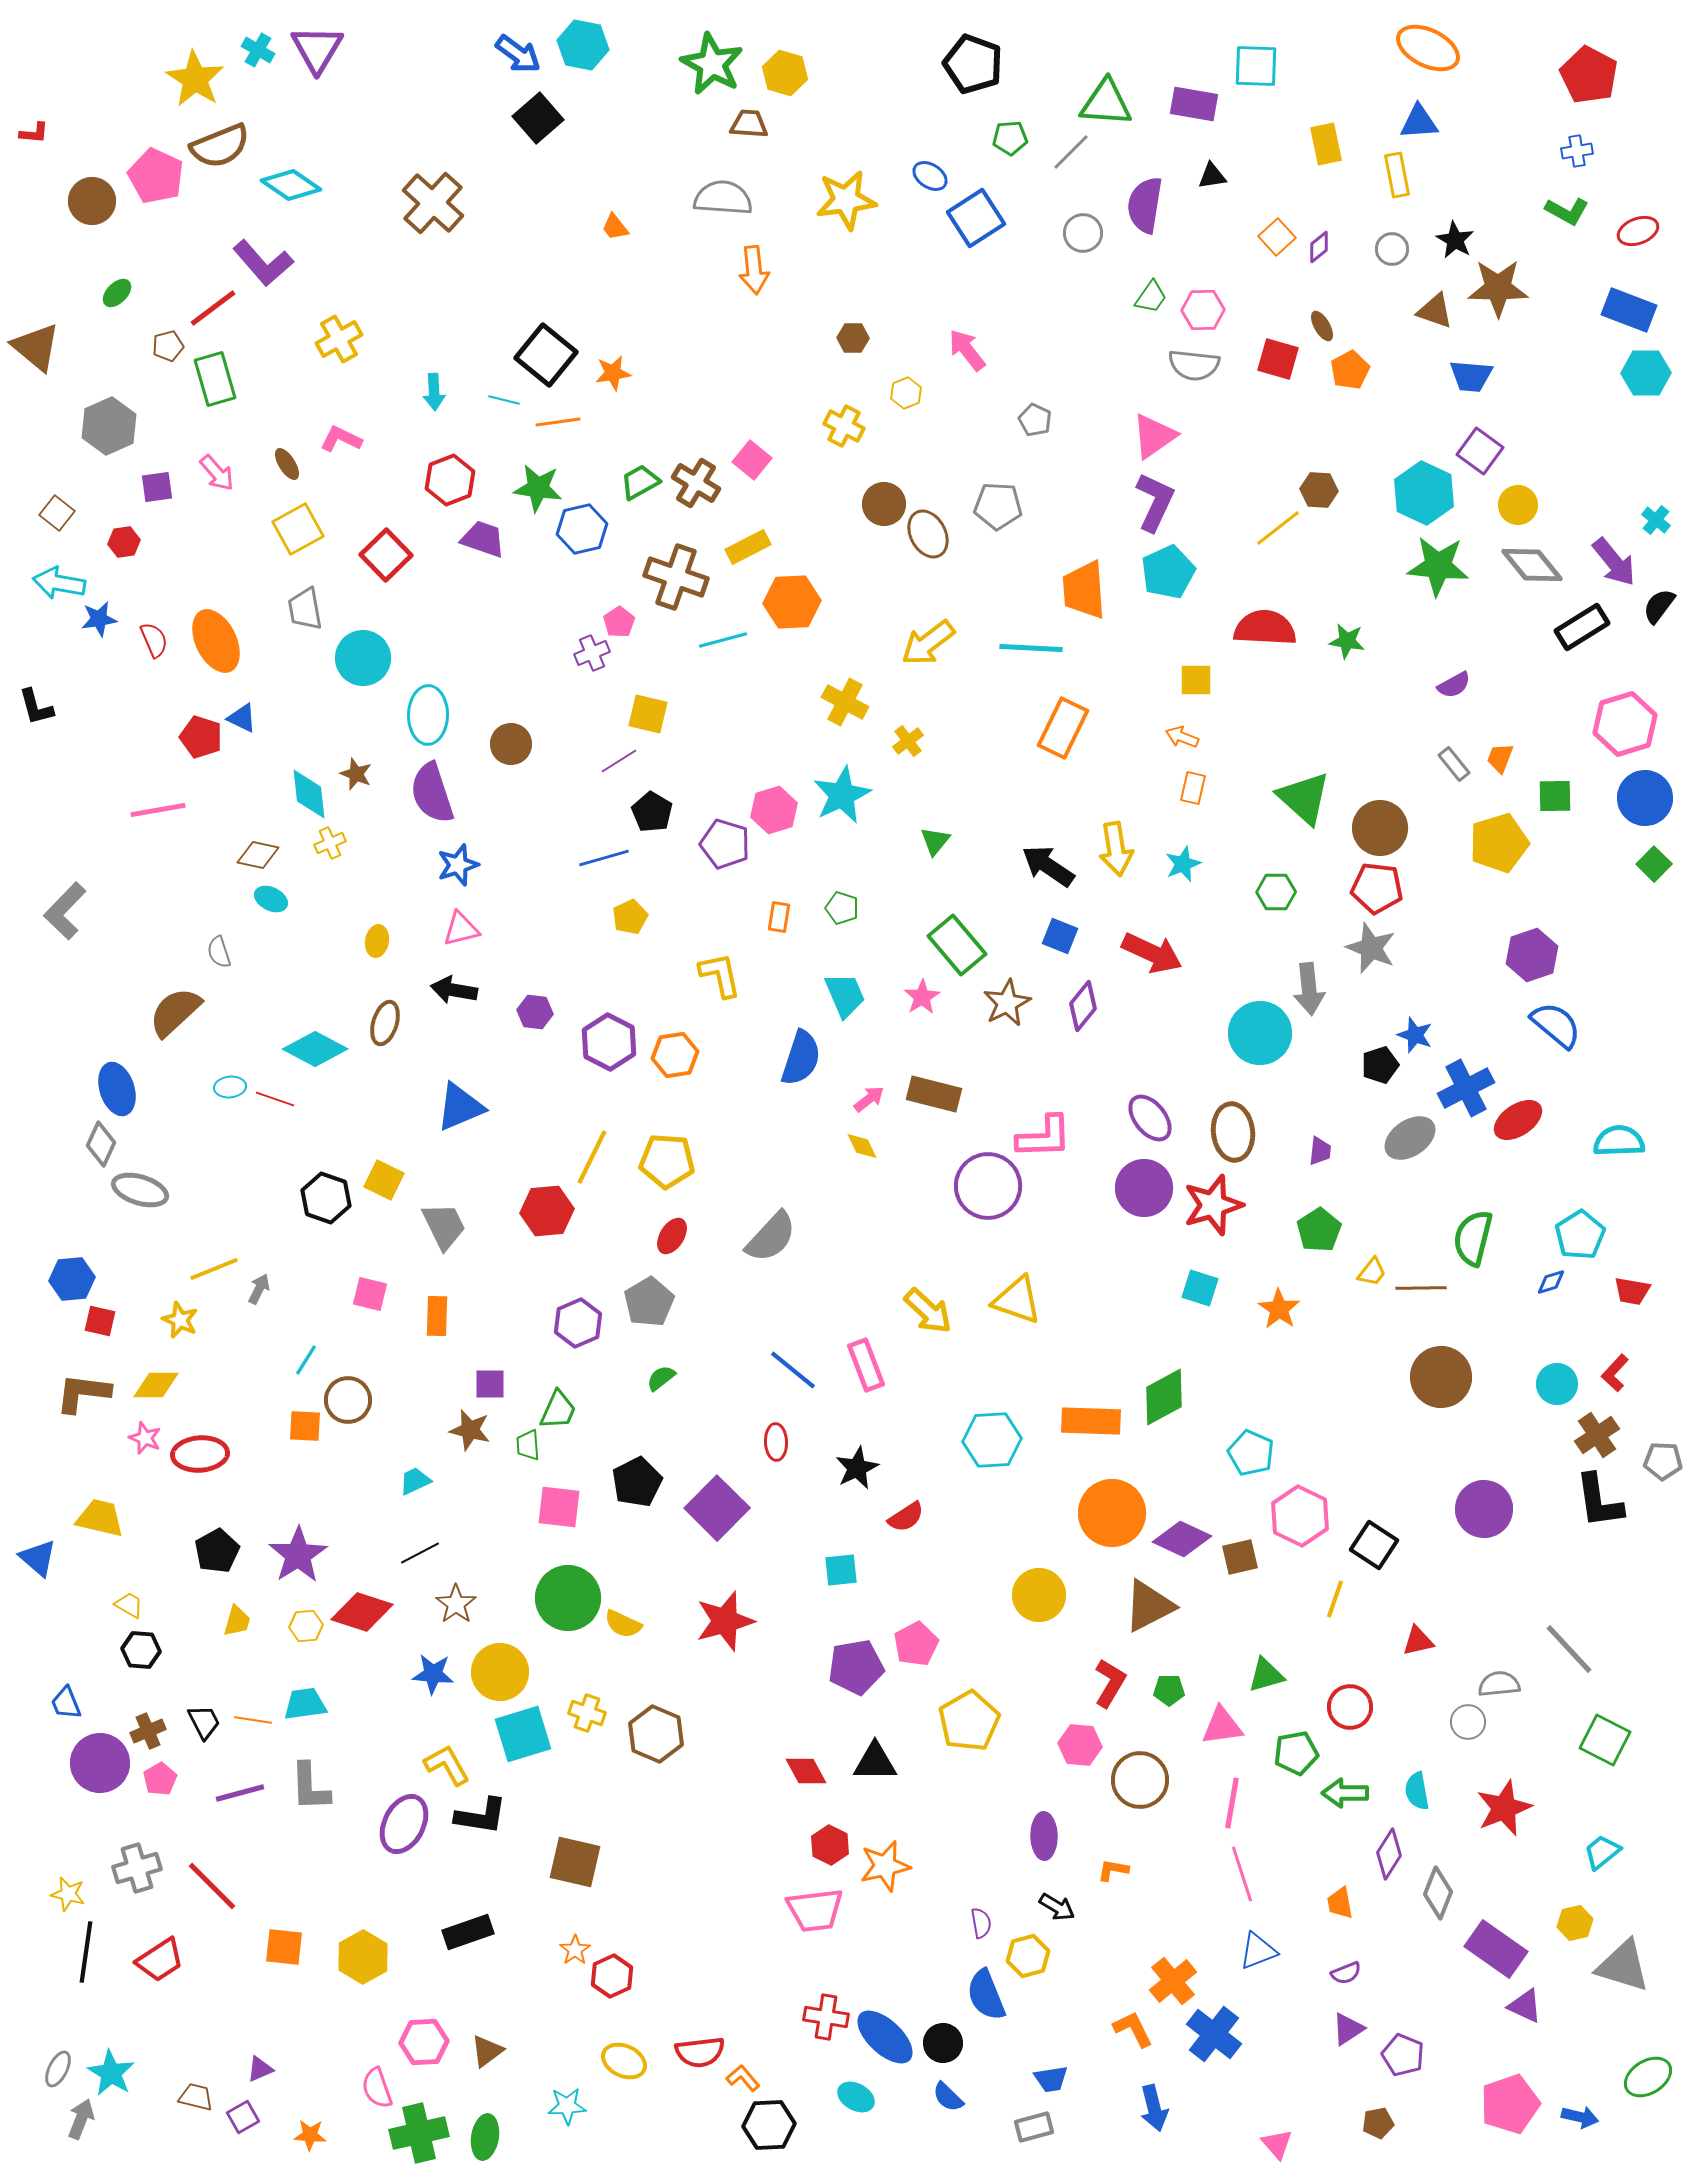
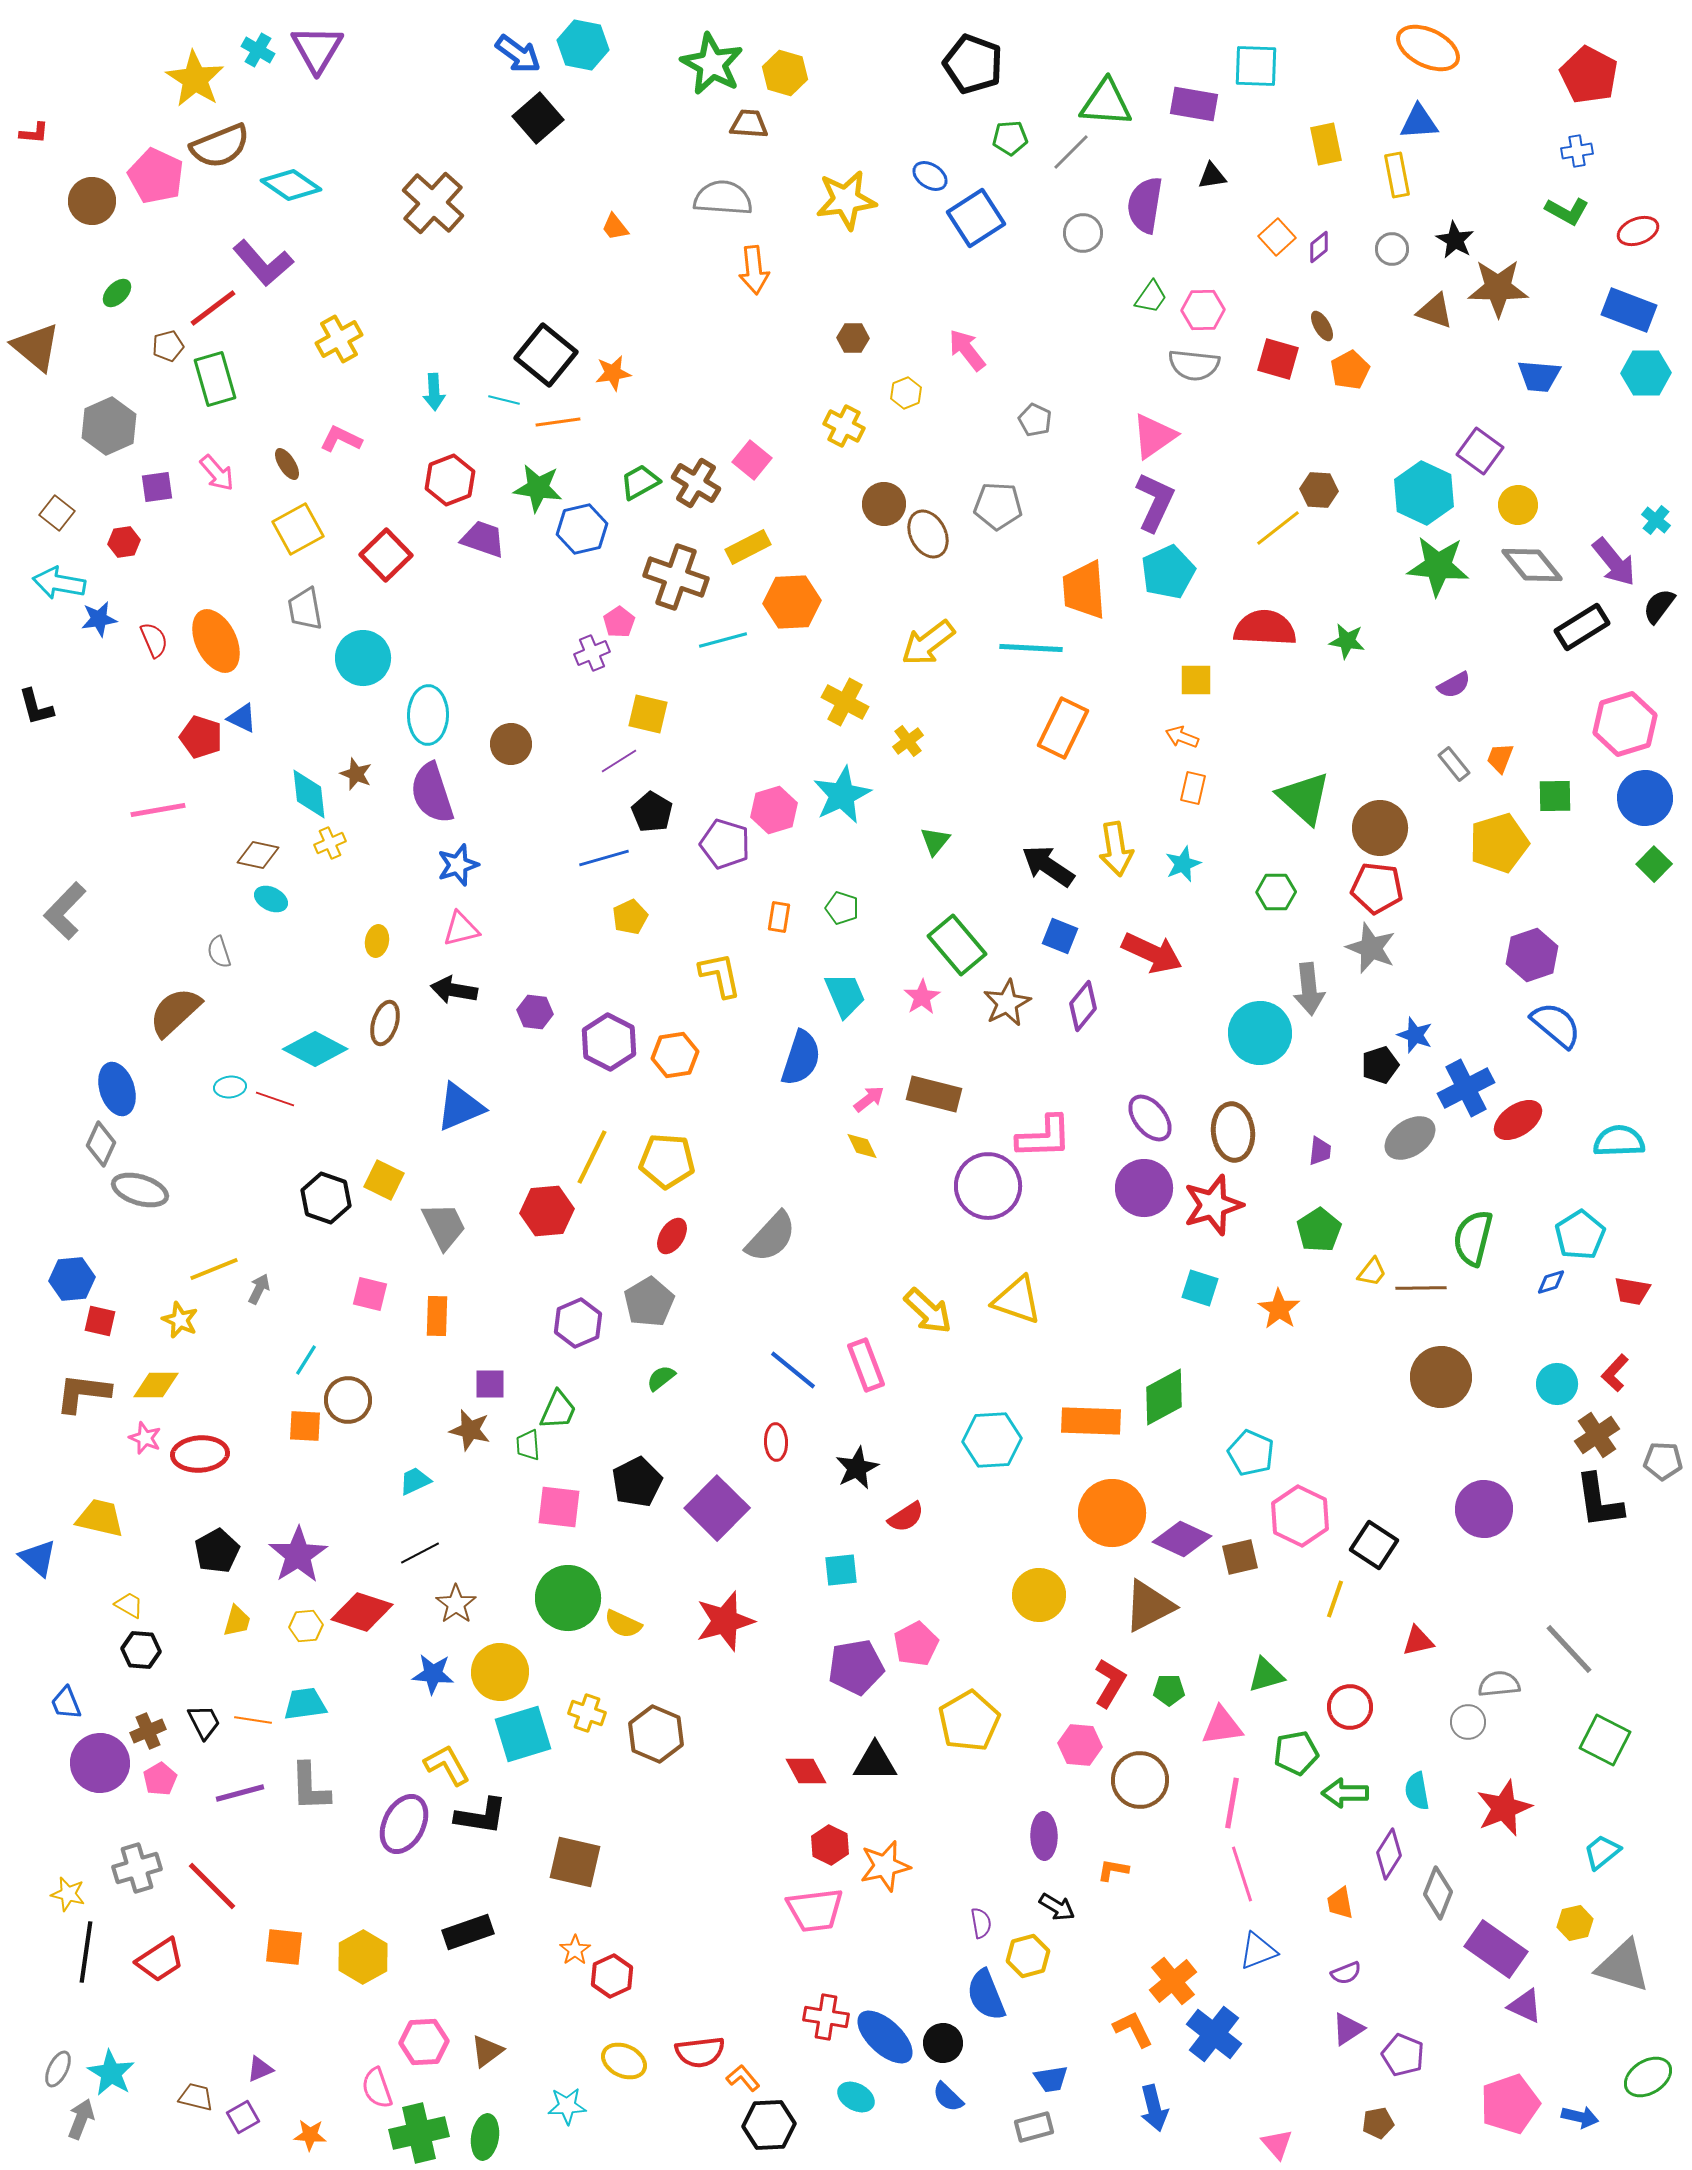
blue trapezoid at (1471, 376): moved 68 px right
